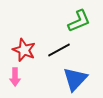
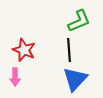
black line: moved 10 px right; rotated 65 degrees counterclockwise
